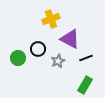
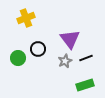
yellow cross: moved 25 px left, 1 px up
purple triangle: rotated 25 degrees clockwise
gray star: moved 7 px right
green rectangle: rotated 42 degrees clockwise
